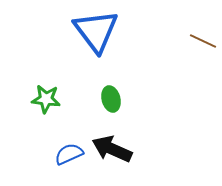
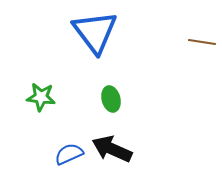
blue triangle: moved 1 px left, 1 px down
brown line: moved 1 px left, 1 px down; rotated 16 degrees counterclockwise
green star: moved 5 px left, 2 px up
